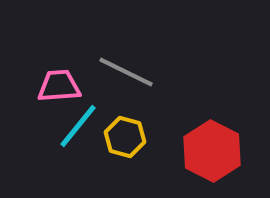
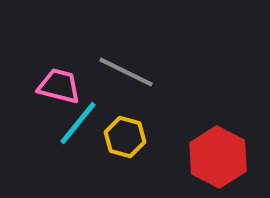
pink trapezoid: rotated 18 degrees clockwise
cyan line: moved 3 px up
red hexagon: moved 6 px right, 6 px down
